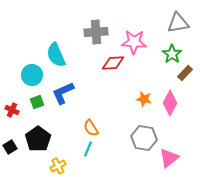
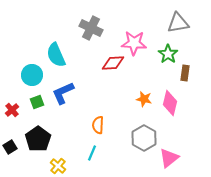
gray cross: moved 5 px left, 4 px up; rotated 30 degrees clockwise
pink star: moved 1 px down
green star: moved 4 px left
brown rectangle: rotated 35 degrees counterclockwise
pink diamond: rotated 15 degrees counterclockwise
red cross: rotated 24 degrees clockwise
orange semicircle: moved 7 px right, 3 px up; rotated 36 degrees clockwise
gray hexagon: rotated 20 degrees clockwise
cyan line: moved 4 px right, 4 px down
yellow cross: rotated 21 degrees counterclockwise
